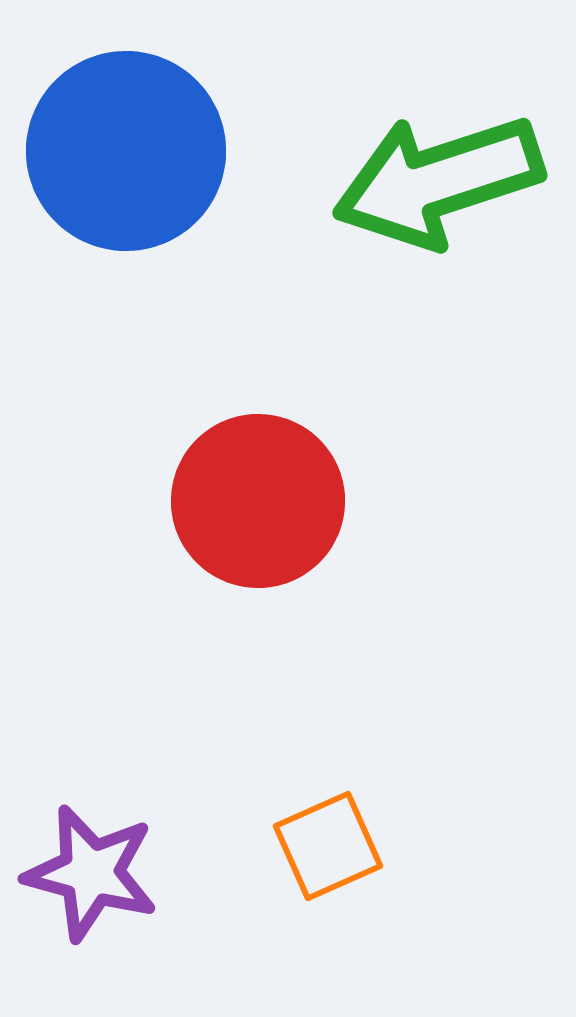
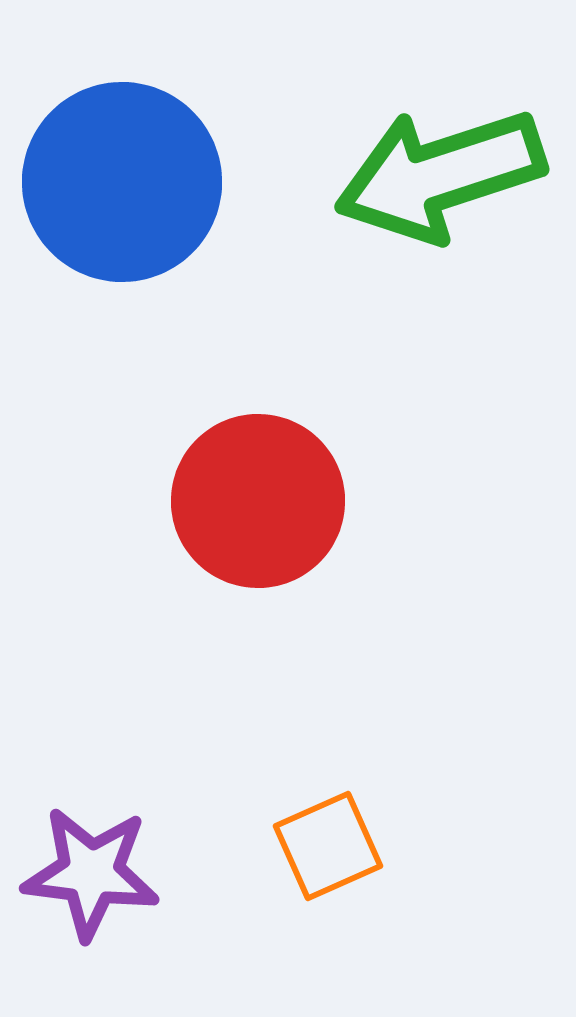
blue circle: moved 4 px left, 31 px down
green arrow: moved 2 px right, 6 px up
purple star: rotated 8 degrees counterclockwise
